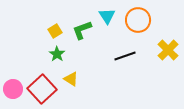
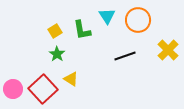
green L-shape: rotated 80 degrees counterclockwise
red square: moved 1 px right
